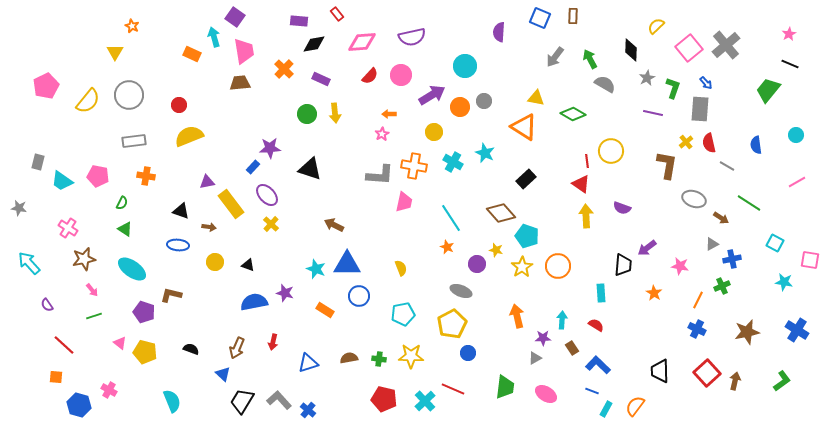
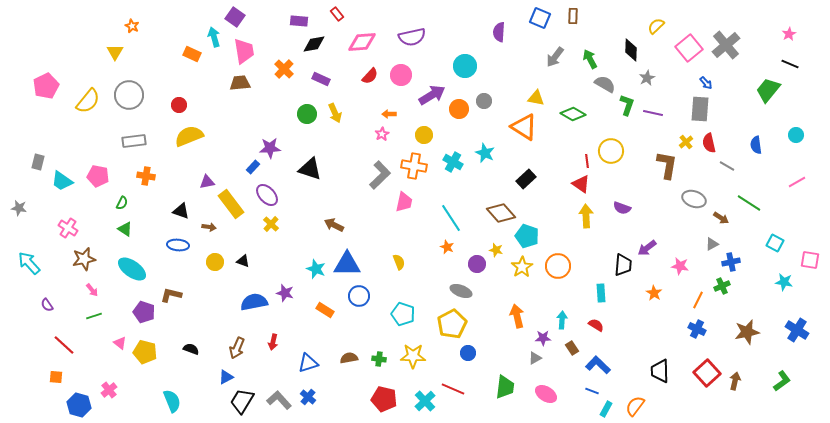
green L-shape at (673, 88): moved 46 px left, 17 px down
orange circle at (460, 107): moved 1 px left, 2 px down
yellow arrow at (335, 113): rotated 18 degrees counterclockwise
yellow circle at (434, 132): moved 10 px left, 3 px down
gray L-shape at (380, 175): rotated 48 degrees counterclockwise
blue cross at (732, 259): moved 1 px left, 3 px down
black triangle at (248, 265): moved 5 px left, 4 px up
yellow semicircle at (401, 268): moved 2 px left, 6 px up
cyan pentagon at (403, 314): rotated 30 degrees clockwise
yellow star at (411, 356): moved 2 px right
blue triangle at (223, 374): moved 3 px right, 3 px down; rotated 49 degrees clockwise
pink cross at (109, 390): rotated 21 degrees clockwise
blue cross at (308, 410): moved 13 px up
